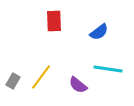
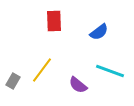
cyan line: moved 2 px right, 2 px down; rotated 12 degrees clockwise
yellow line: moved 1 px right, 7 px up
